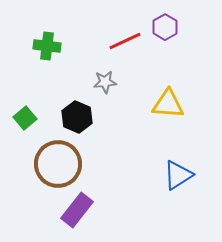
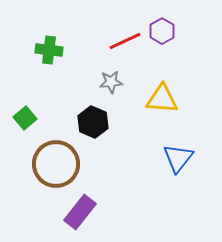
purple hexagon: moved 3 px left, 4 px down
green cross: moved 2 px right, 4 px down
gray star: moved 6 px right
yellow triangle: moved 6 px left, 5 px up
black hexagon: moved 16 px right, 5 px down
brown circle: moved 2 px left
blue triangle: moved 17 px up; rotated 20 degrees counterclockwise
purple rectangle: moved 3 px right, 2 px down
